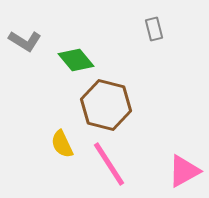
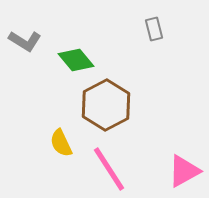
brown hexagon: rotated 18 degrees clockwise
yellow semicircle: moved 1 px left, 1 px up
pink line: moved 5 px down
